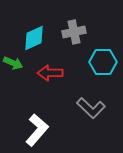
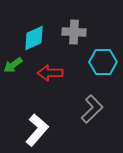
gray cross: rotated 15 degrees clockwise
green arrow: moved 2 px down; rotated 120 degrees clockwise
gray L-shape: moved 1 px right, 1 px down; rotated 88 degrees counterclockwise
